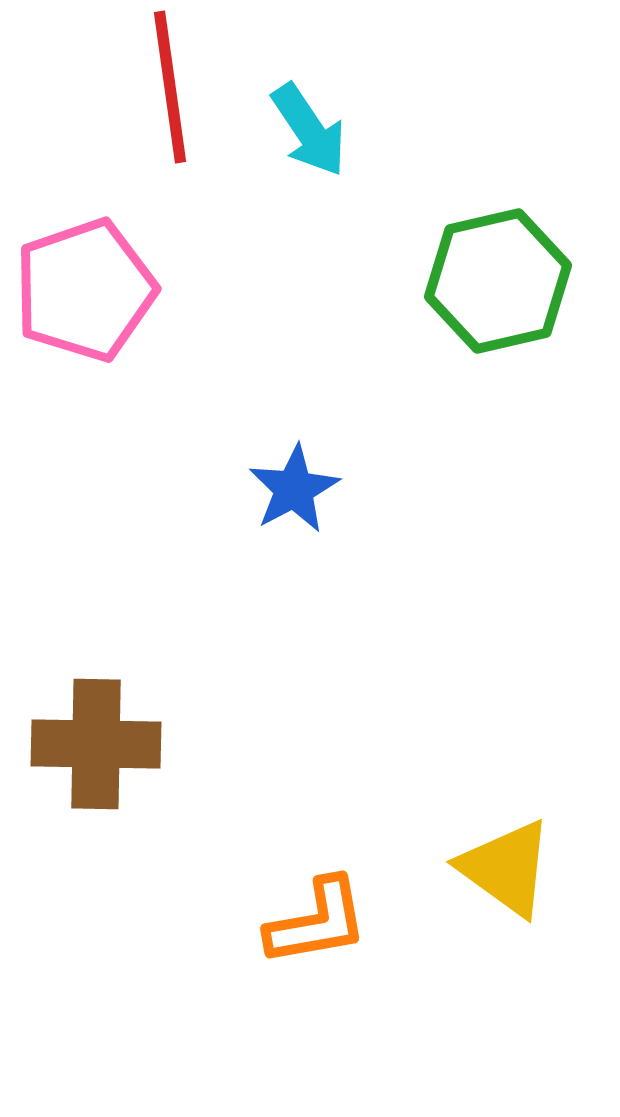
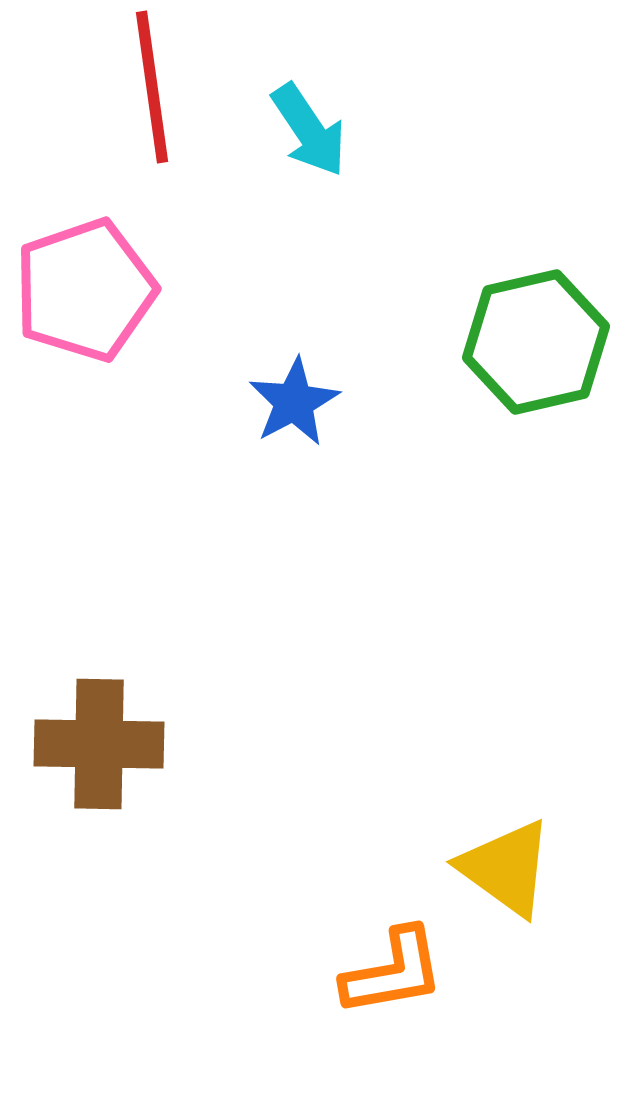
red line: moved 18 px left
green hexagon: moved 38 px right, 61 px down
blue star: moved 87 px up
brown cross: moved 3 px right
orange L-shape: moved 76 px right, 50 px down
